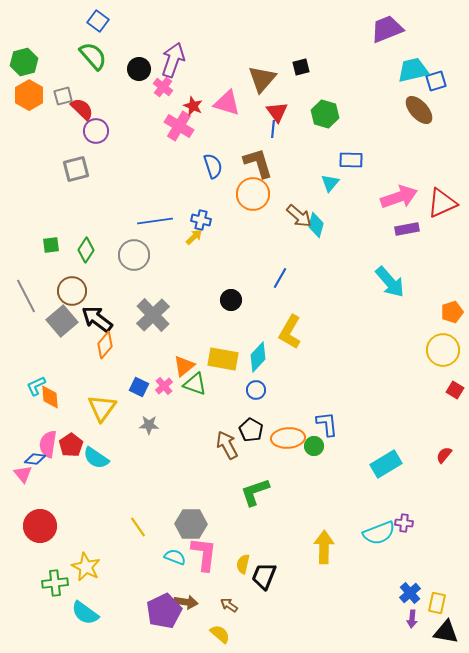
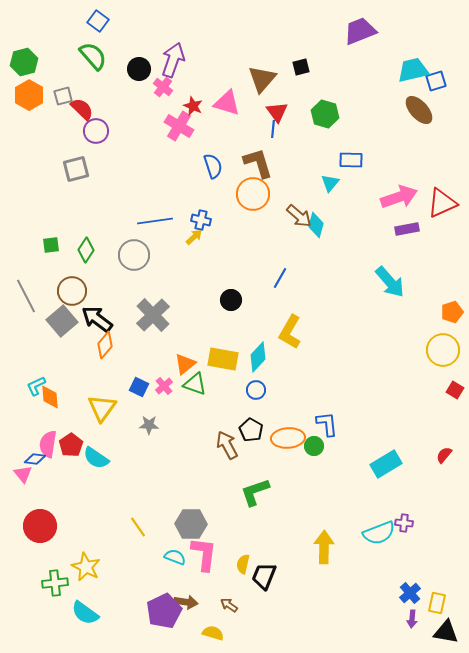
purple trapezoid at (387, 29): moved 27 px left, 2 px down
orange triangle at (184, 366): moved 1 px right, 2 px up
yellow semicircle at (220, 634): moved 7 px left, 1 px up; rotated 25 degrees counterclockwise
